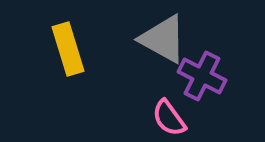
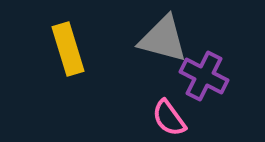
gray triangle: rotated 14 degrees counterclockwise
purple cross: moved 2 px right
